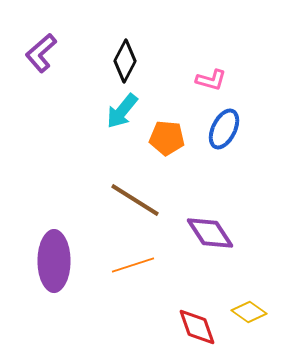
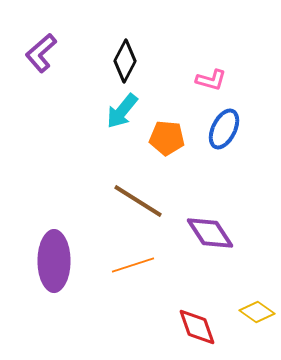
brown line: moved 3 px right, 1 px down
yellow diamond: moved 8 px right
